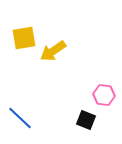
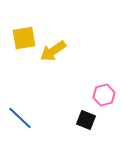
pink hexagon: rotated 20 degrees counterclockwise
